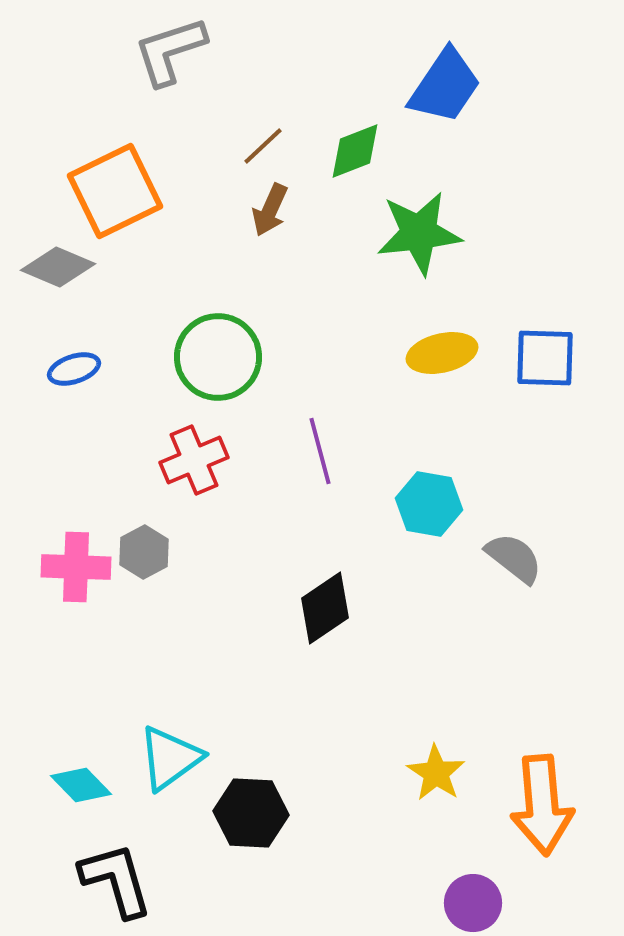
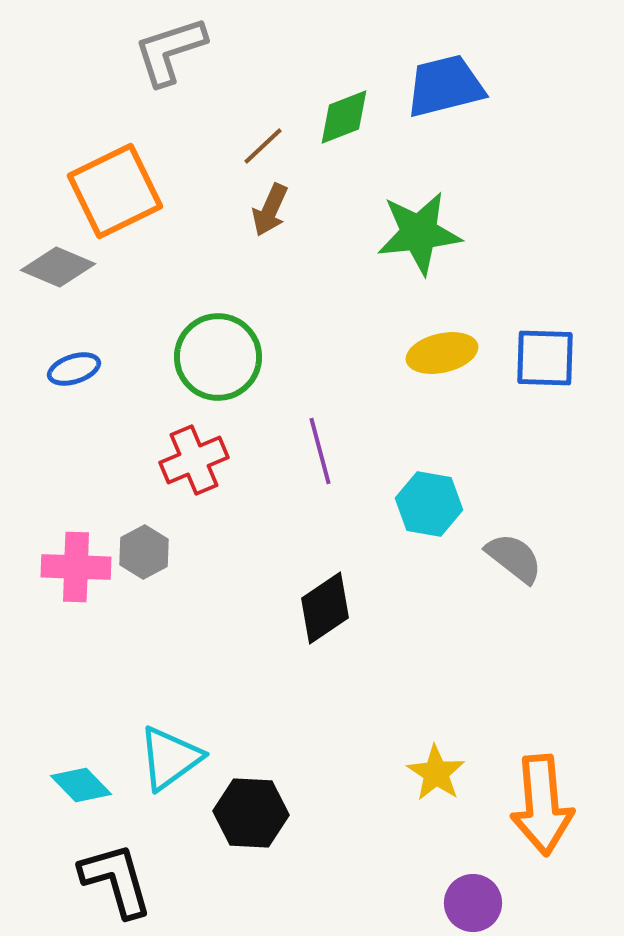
blue trapezoid: rotated 138 degrees counterclockwise
green diamond: moved 11 px left, 34 px up
